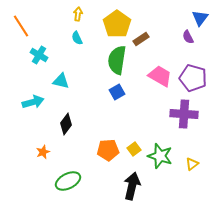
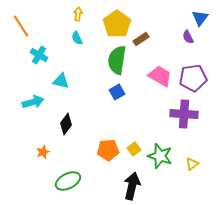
purple pentagon: rotated 24 degrees counterclockwise
